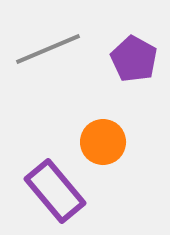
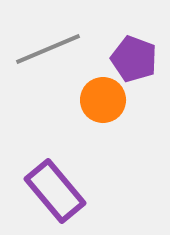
purple pentagon: rotated 9 degrees counterclockwise
orange circle: moved 42 px up
